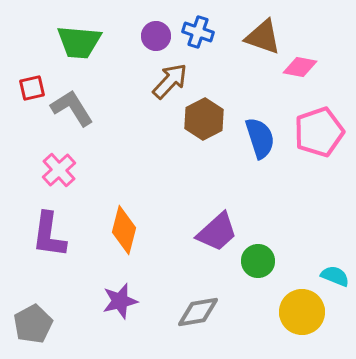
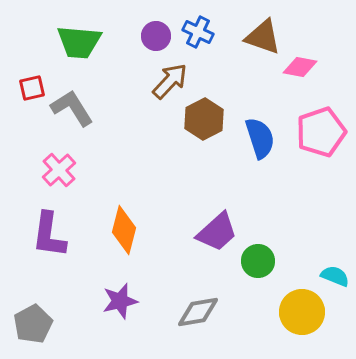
blue cross: rotated 8 degrees clockwise
pink pentagon: moved 2 px right
